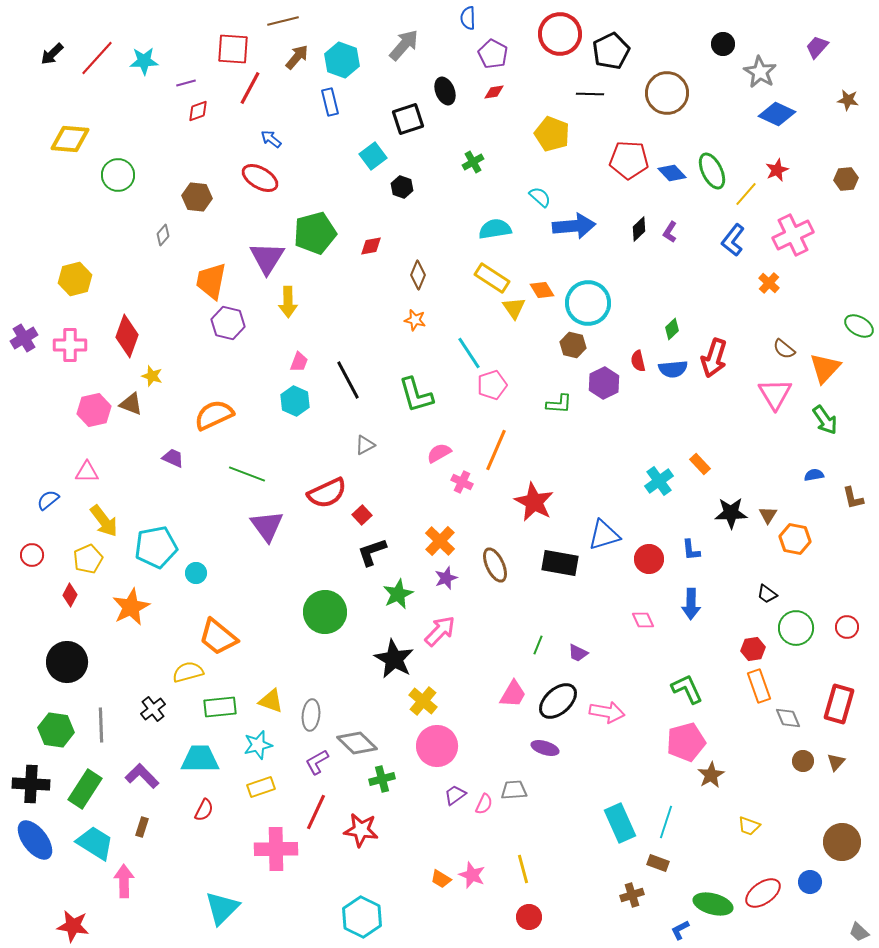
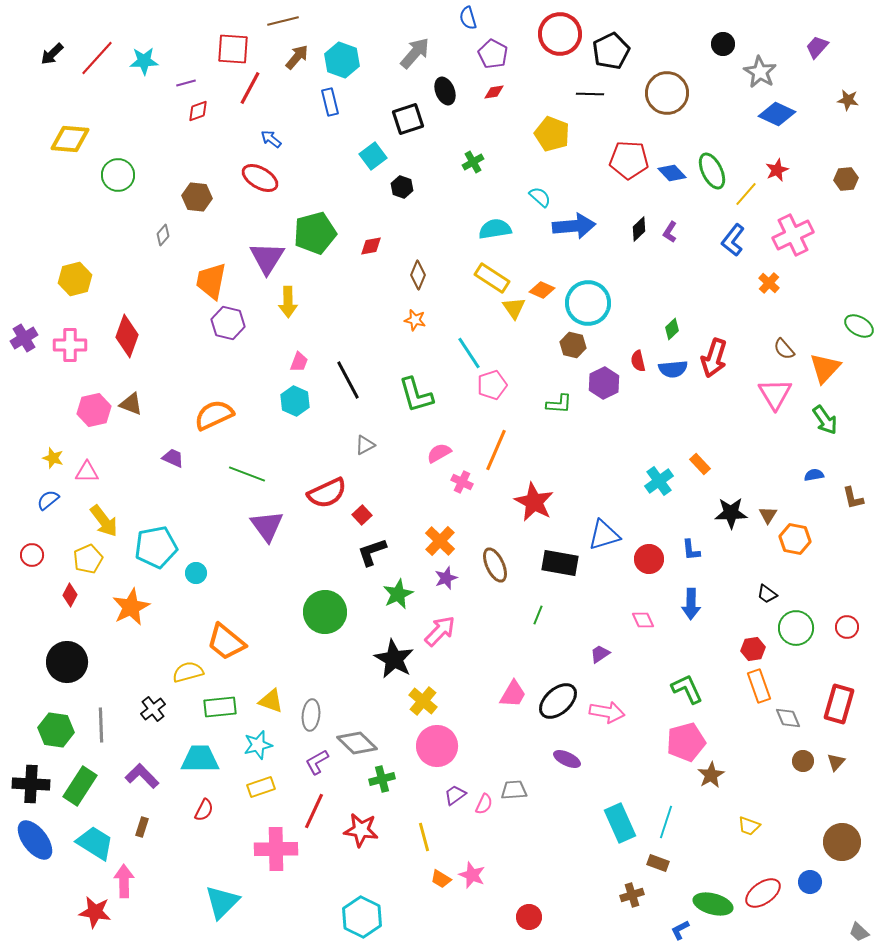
blue semicircle at (468, 18): rotated 15 degrees counterclockwise
gray arrow at (404, 45): moved 11 px right, 8 px down
orange diamond at (542, 290): rotated 35 degrees counterclockwise
brown semicircle at (784, 349): rotated 10 degrees clockwise
yellow star at (152, 376): moved 99 px left, 82 px down
orange trapezoid at (218, 637): moved 8 px right, 5 px down
green line at (538, 645): moved 30 px up
purple trapezoid at (578, 653): moved 22 px right, 1 px down; rotated 120 degrees clockwise
purple ellipse at (545, 748): moved 22 px right, 11 px down; rotated 8 degrees clockwise
green rectangle at (85, 789): moved 5 px left, 3 px up
red line at (316, 812): moved 2 px left, 1 px up
yellow line at (523, 869): moved 99 px left, 32 px up
cyan triangle at (222, 908): moved 6 px up
red star at (73, 926): moved 22 px right, 14 px up
